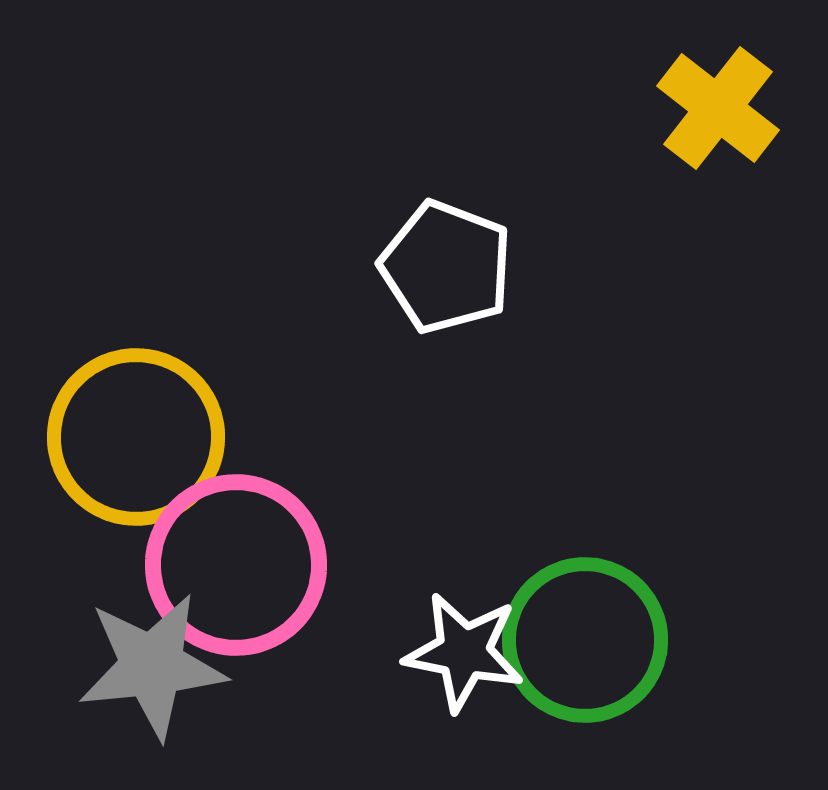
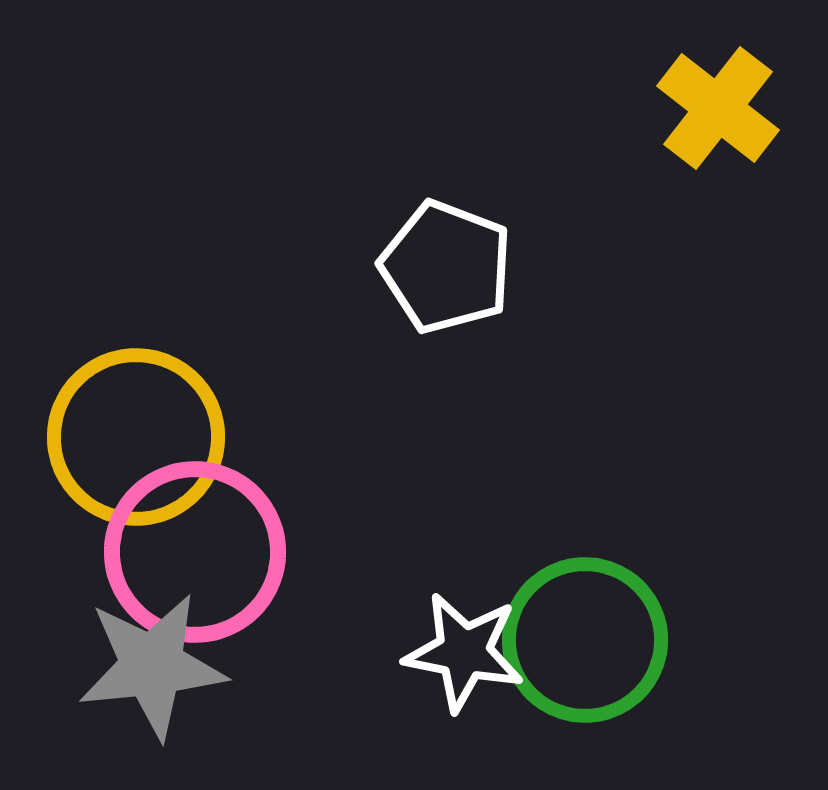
pink circle: moved 41 px left, 13 px up
